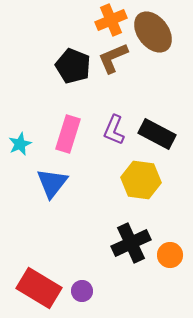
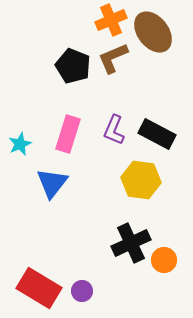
orange circle: moved 6 px left, 5 px down
